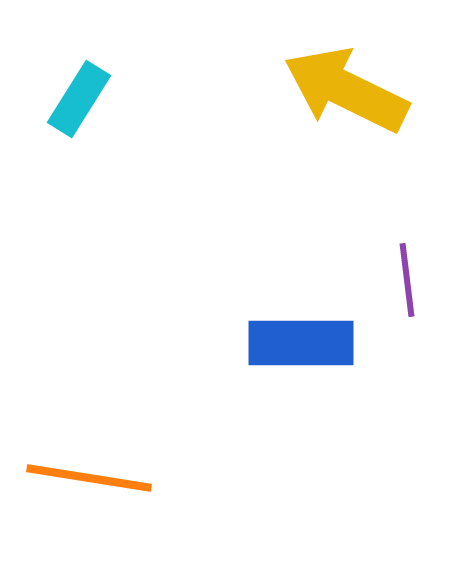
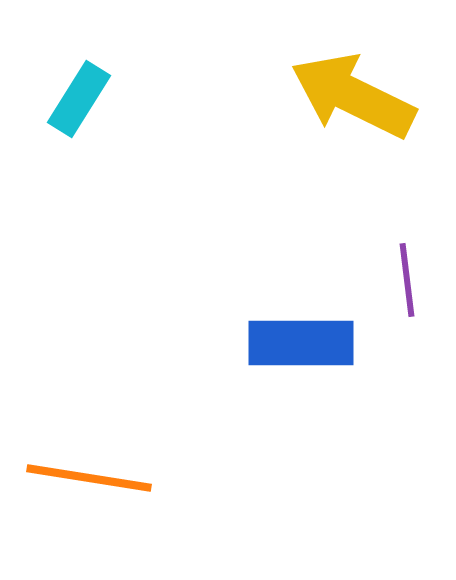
yellow arrow: moved 7 px right, 6 px down
